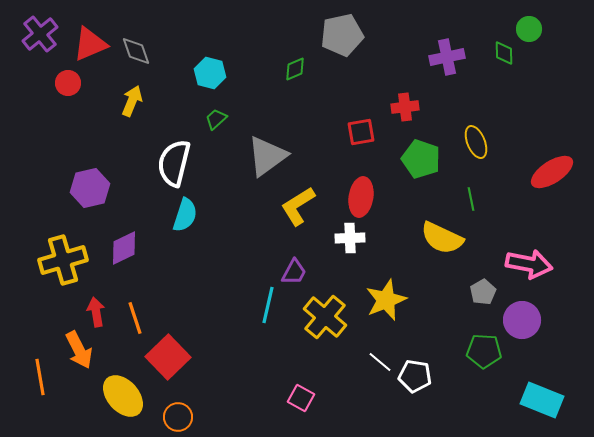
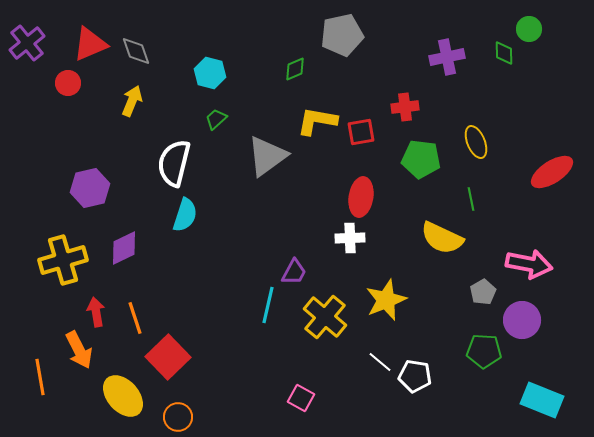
purple cross at (40, 34): moved 13 px left, 9 px down
green pentagon at (421, 159): rotated 12 degrees counterclockwise
yellow L-shape at (298, 206): moved 19 px right, 85 px up; rotated 42 degrees clockwise
